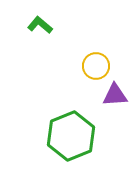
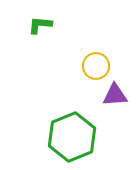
green L-shape: rotated 35 degrees counterclockwise
green hexagon: moved 1 px right, 1 px down
